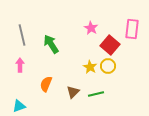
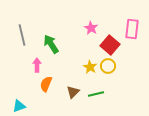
pink arrow: moved 17 px right
